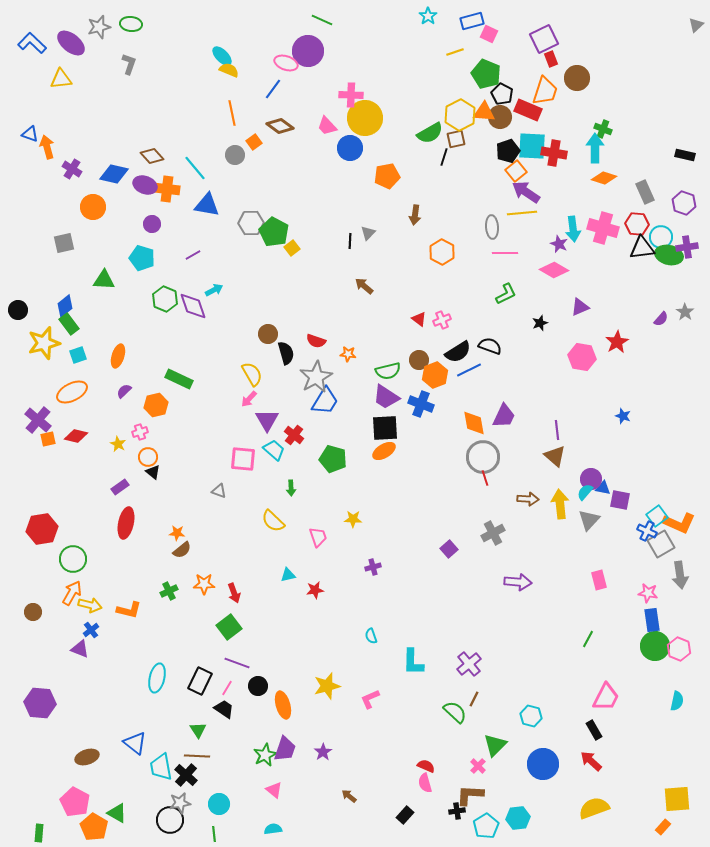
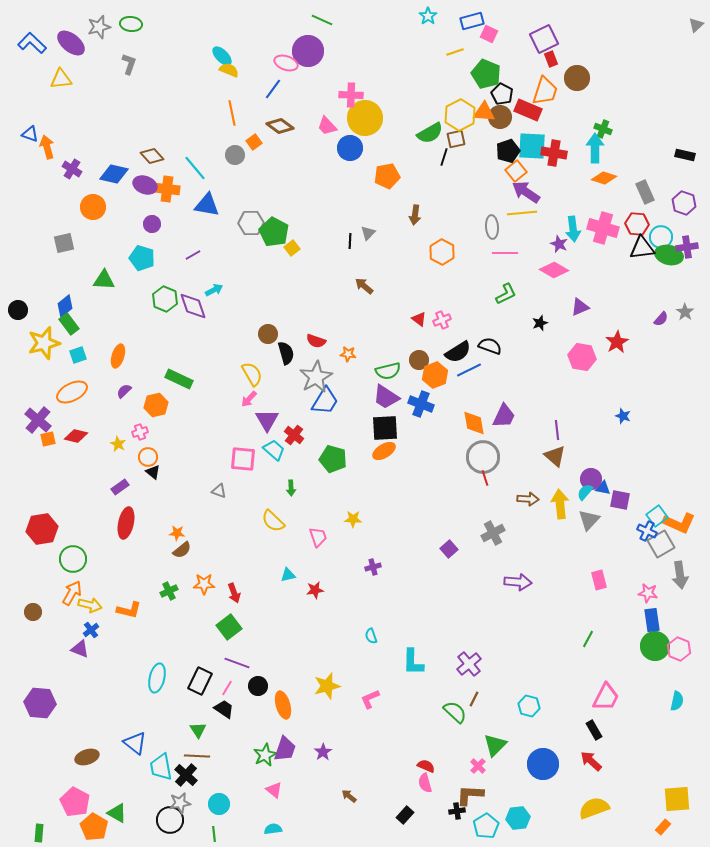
cyan hexagon at (531, 716): moved 2 px left, 10 px up
